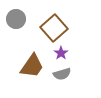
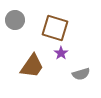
gray circle: moved 1 px left, 1 px down
brown square: moved 1 px right; rotated 32 degrees counterclockwise
gray semicircle: moved 19 px right
